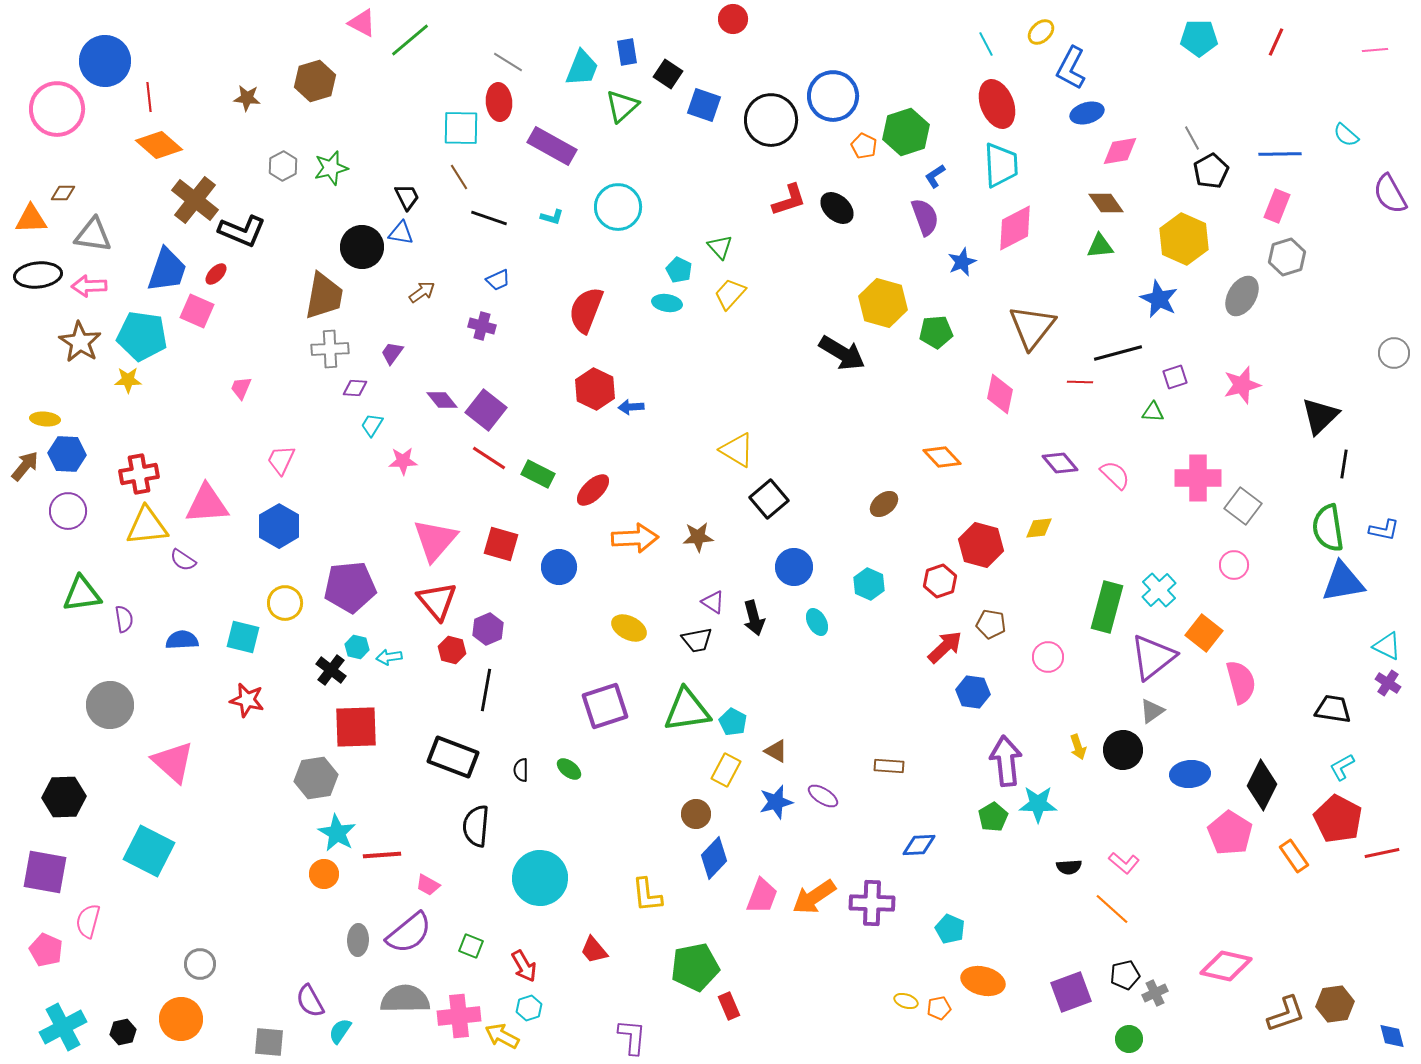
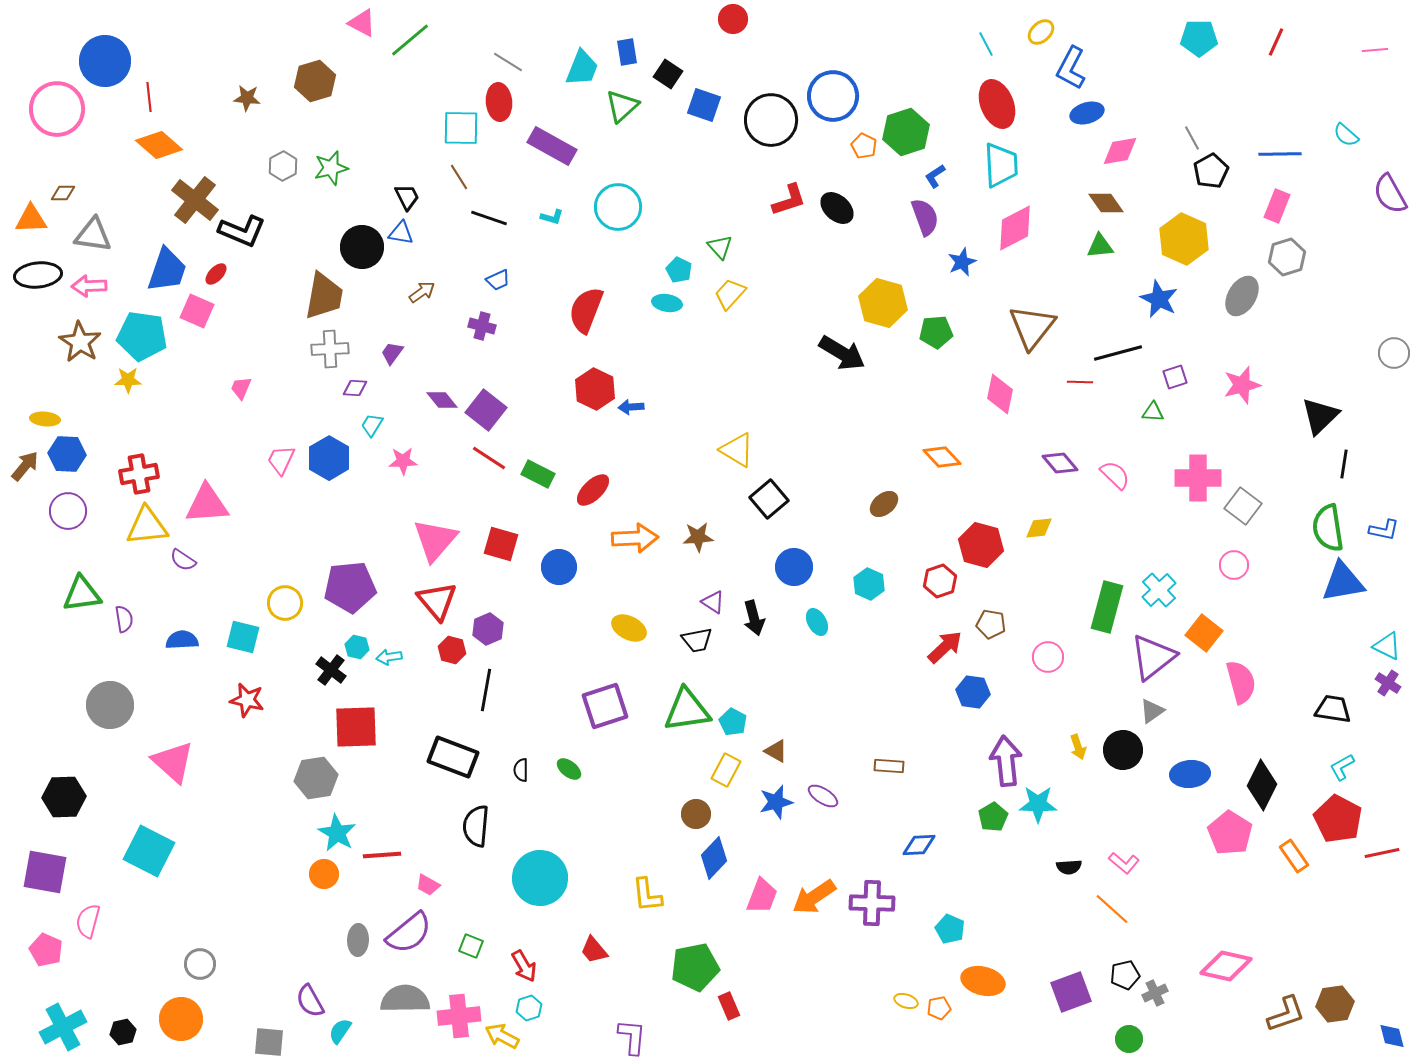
blue hexagon at (279, 526): moved 50 px right, 68 px up
